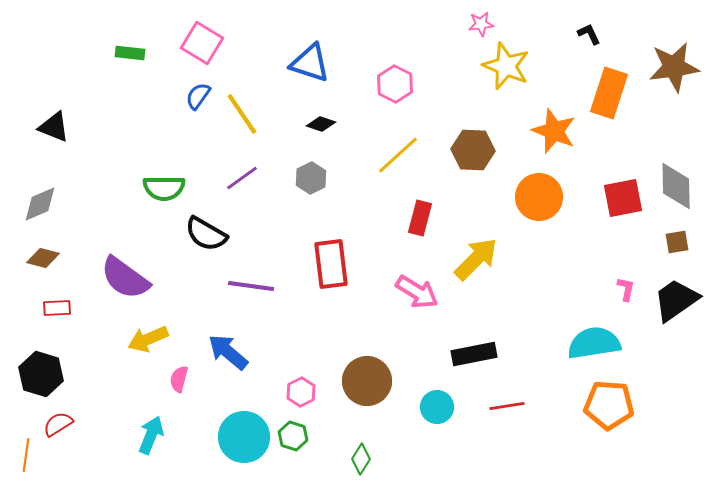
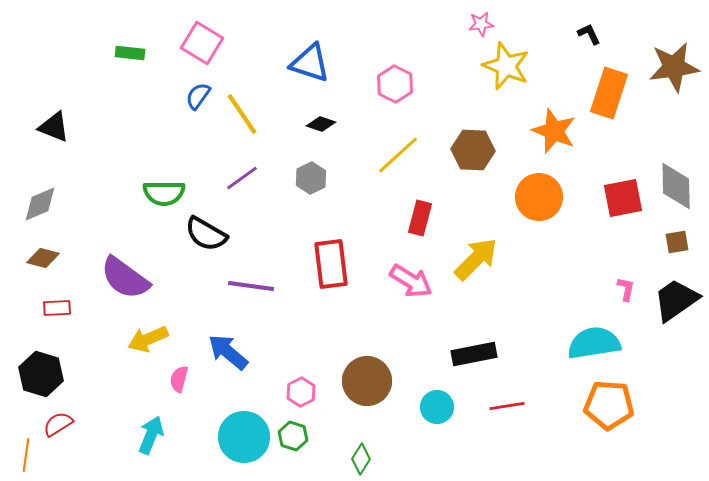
green semicircle at (164, 188): moved 5 px down
pink arrow at (417, 292): moved 6 px left, 11 px up
